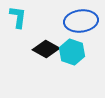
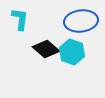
cyan L-shape: moved 2 px right, 2 px down
black diamond: rotated 12 degrees clockwise
